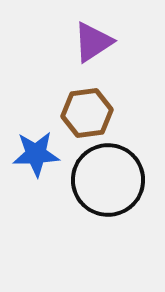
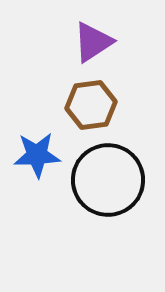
brown hexagon: moved 4 px right, 8 px up
blue star: moved 1 px right, 1 px down
